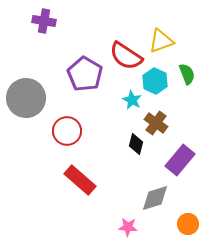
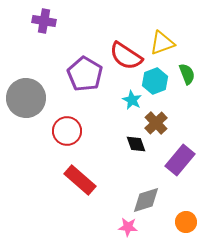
yellow triangle: moved 1 px right, 2 px down
cyan hexagon: rotated 15 degrees clockwise
brown cross: rotated 10 degrees clockwise
black diamond: rotated 35 degrees counterclockwise
gray diamond: moved 9 px left, 2 px down
orange circle: moved 2 px left, 2 px up
